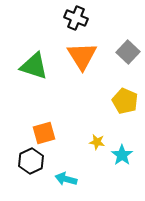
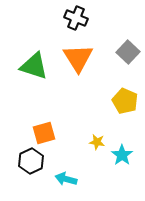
orange triangle: moved 4 px left, 2 px down
